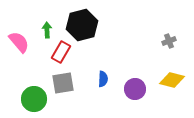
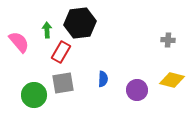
black hexagon: moved 2 px left, 2 px up; rotated 8 degrees clockwise
gray cross: moved 1 px left, 1 px up; rotated 24 degrees clockwise
purple circle: moved 2 px right, 1 px down
green circle: moved 4 px up
